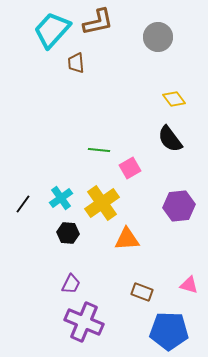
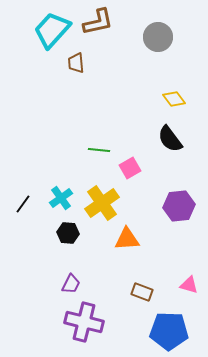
purple cross: rotated 9 degrees counterclockwise
